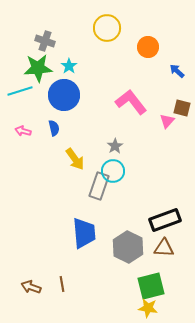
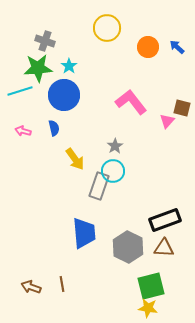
blue arrow: moved 24 px up
